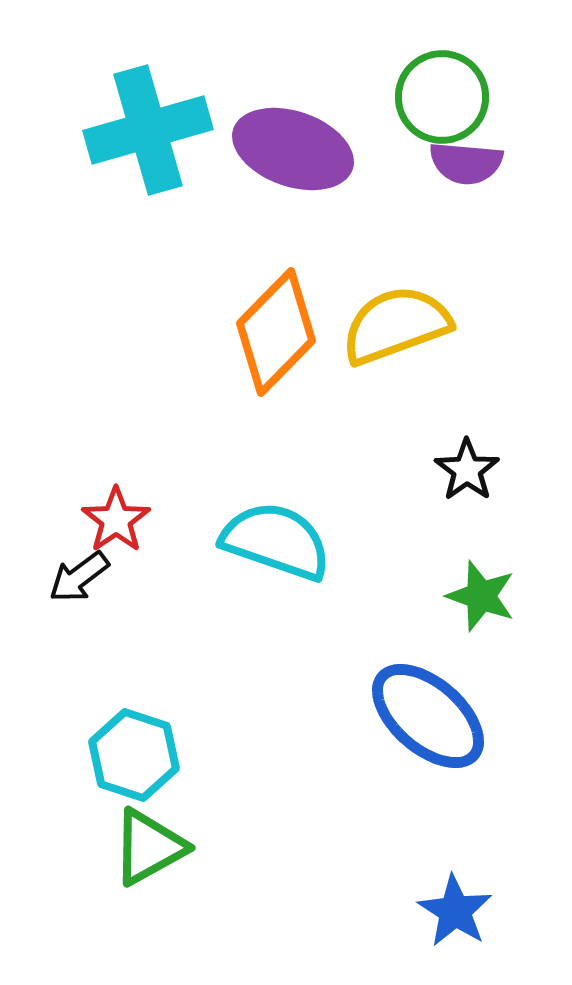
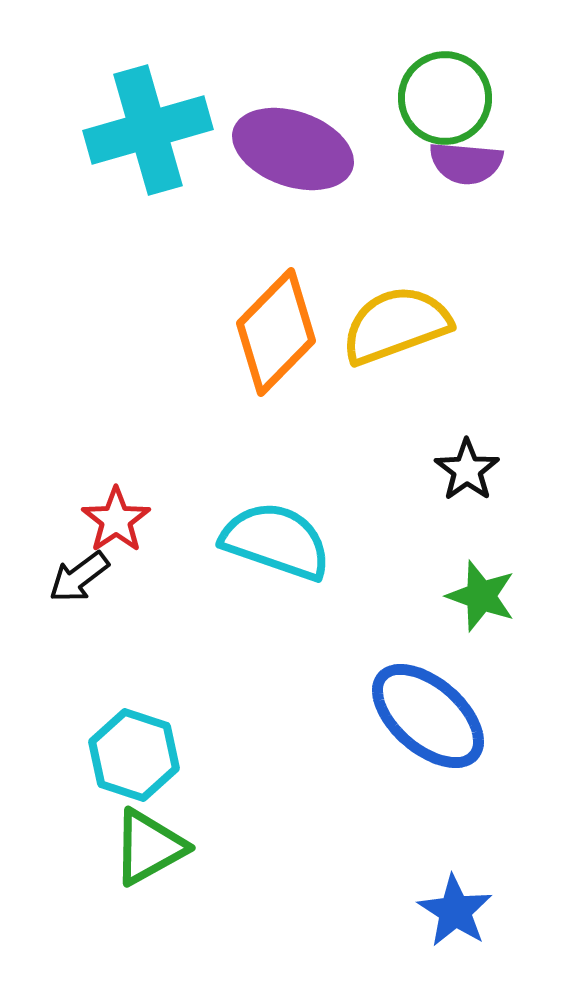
green circle: moved 3 px right, 1 px down
